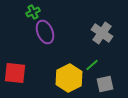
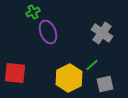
purple ellipse: moved 3 px right
